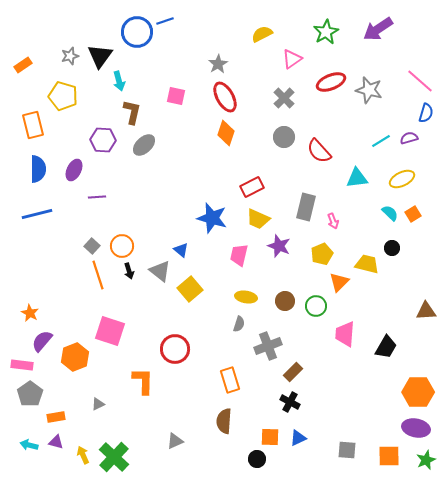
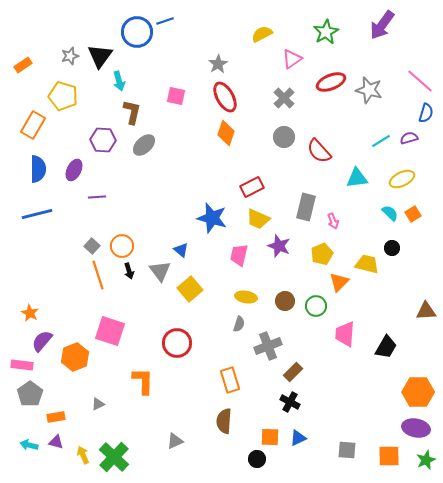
purple arrow at (378, 29): moved 4 px right, 4 px up; rotated 20 degrees counterclockwise
orange rectangle at (33, 125): rotated 44 degrees clockwise
gray triangle at (160, 271): rotated 15 degrees clockwise
red circle at (175, 349): moved 2 px right, 6 px up
